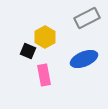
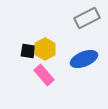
yellow hexagon: moved 12 px down
black square: rotated 14 degrees counterclockwise
pink rectangle: rotated 30 degrees counterclockwise
